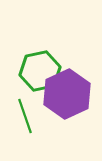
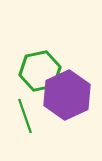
purple hexagon: moved 1 px down
